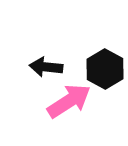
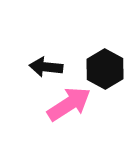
pink arrow: moved 3 px down
